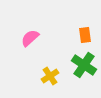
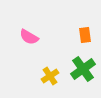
pink semicircle: moved 1 px left, 1 px up; rotated 108 degrees counterclockwise
green cross: moved 1 px left, 4 px down; rotated 20 degrees clockwise
